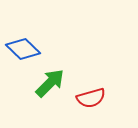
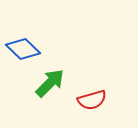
red semicircle: moved 1 px right, 2 px down
